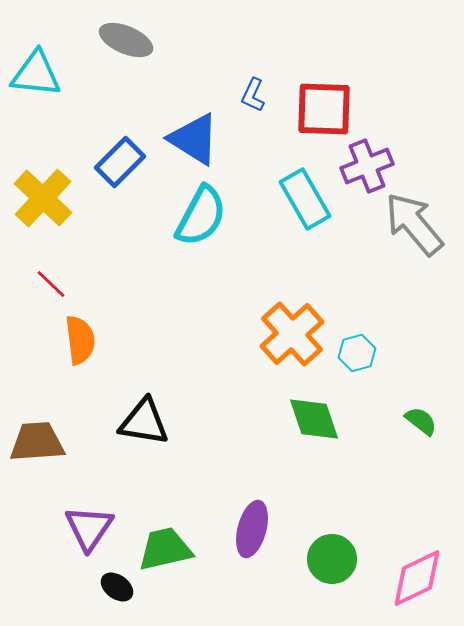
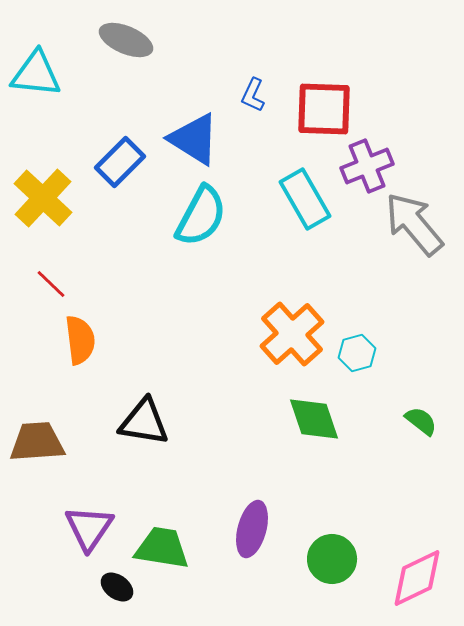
green trapezoid: moved 3 px left, 1 px up; rotated 22 degrees clockwise
